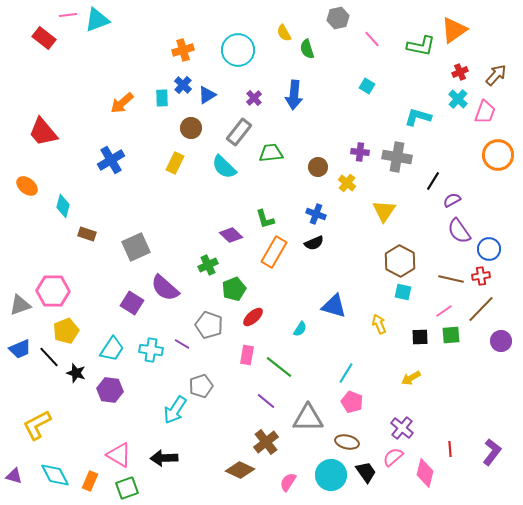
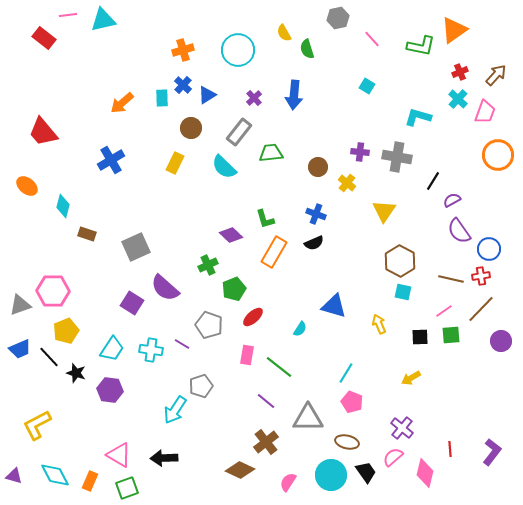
cyan triangle at (97, 20): moved 6 px right; rotated 8 degrees clockwise
